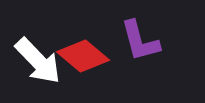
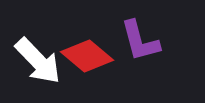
red diamond: moved 4 px right
